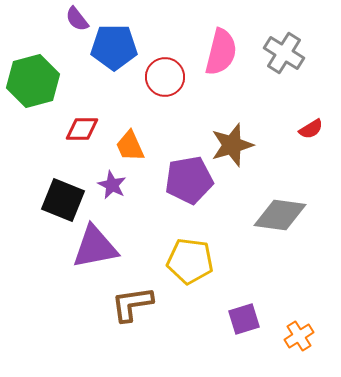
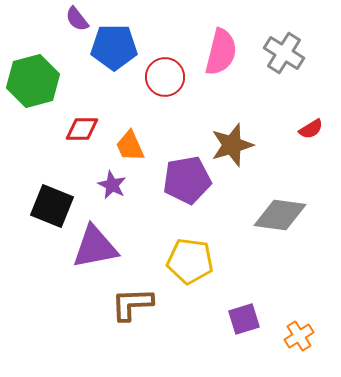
purple pentagon: moved 2 px left
black square: moved 11 px left, 6 px down
brown L-shape: rotated 6 degrees clockwise
